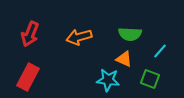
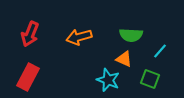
green semicircle: moved 1 px right, 1 px down
cyan star: rotated 15 degrees clockwise
